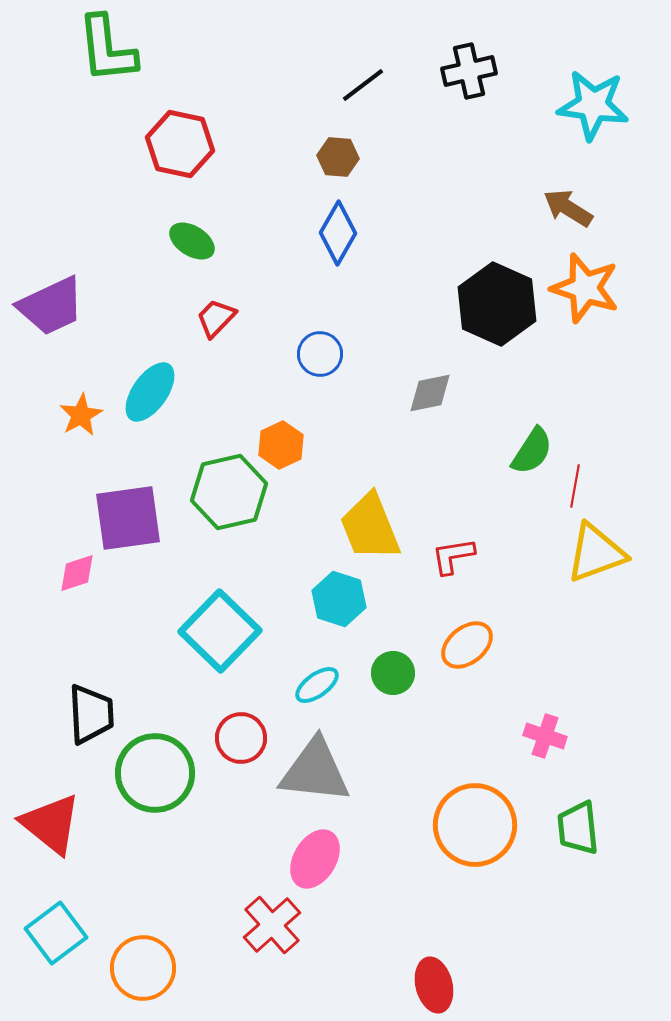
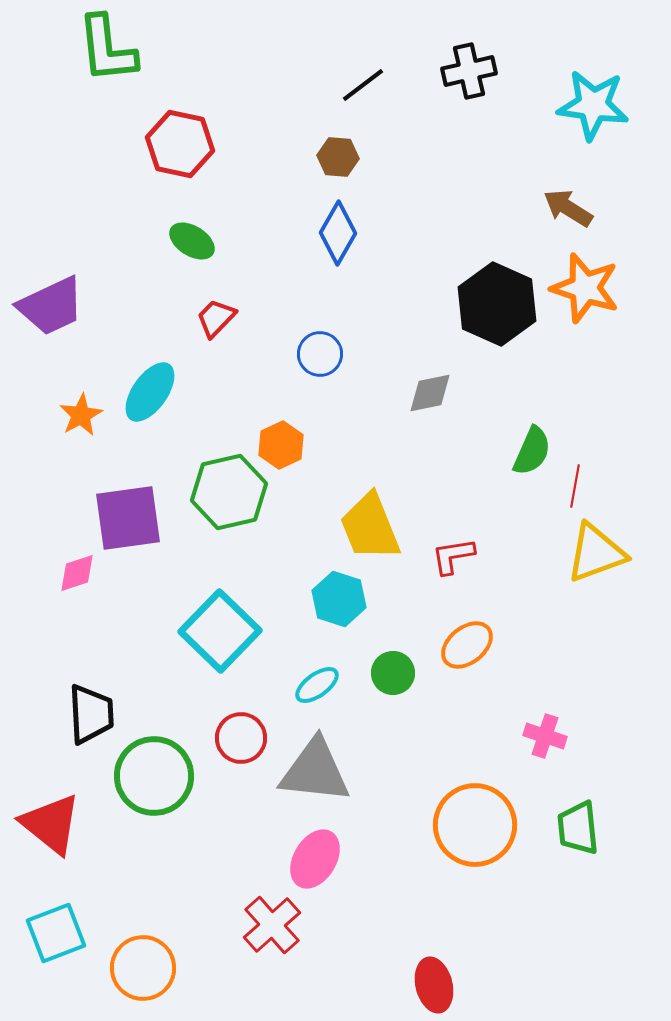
green semicircle at (532, 451): rotated 9 degrees counterclockwise
green circle at (155, 773): moved 1 px left, 3 px down
cyan square at (56, 933): rotated 16 degrees clockwise
